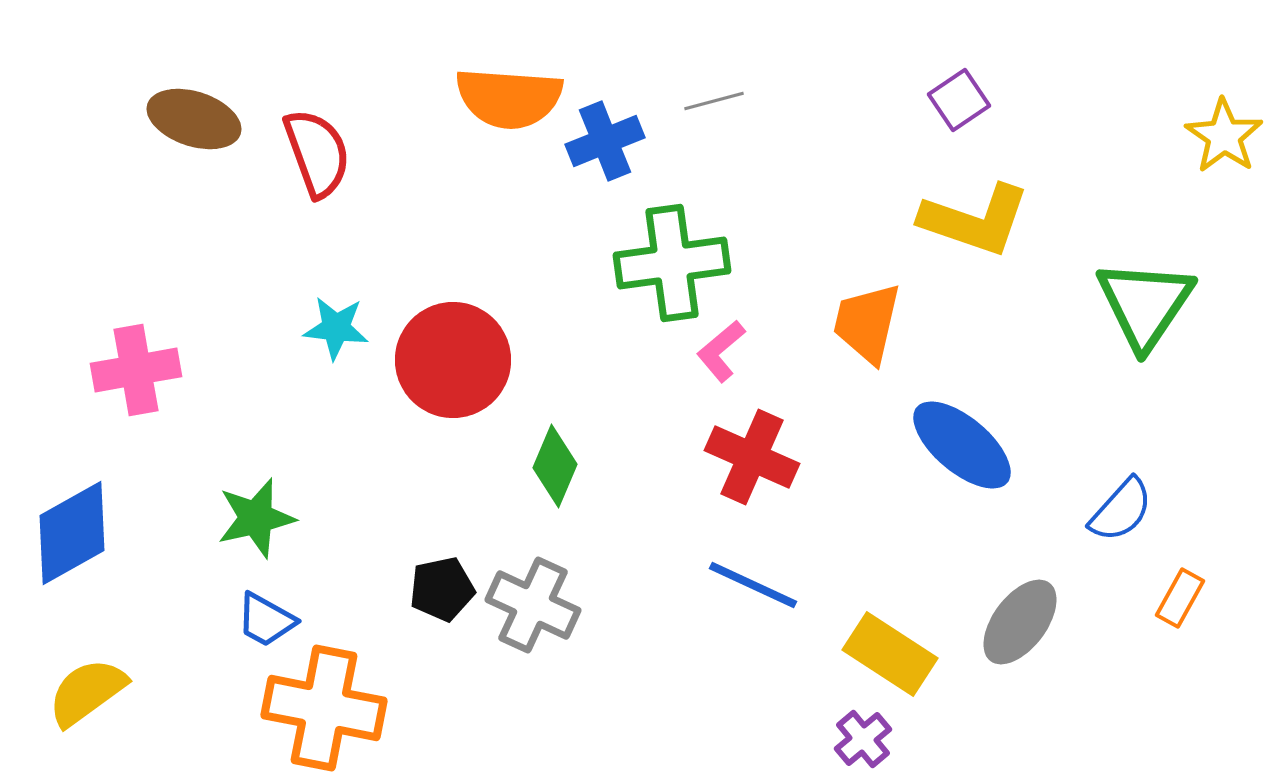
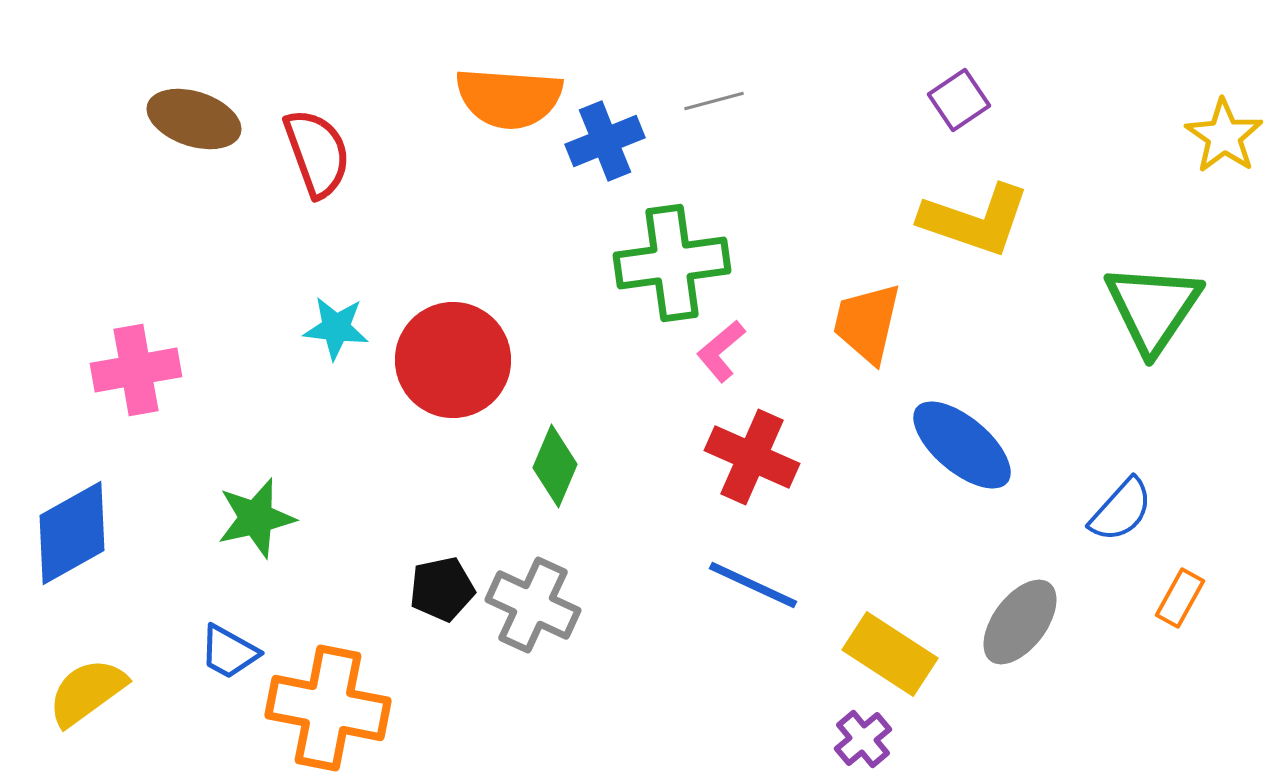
green triangle: moved 8 px right, 4 px down
blue trapezoid: moved 37 px left, 32 px down
orange cross: moved 4 px right
